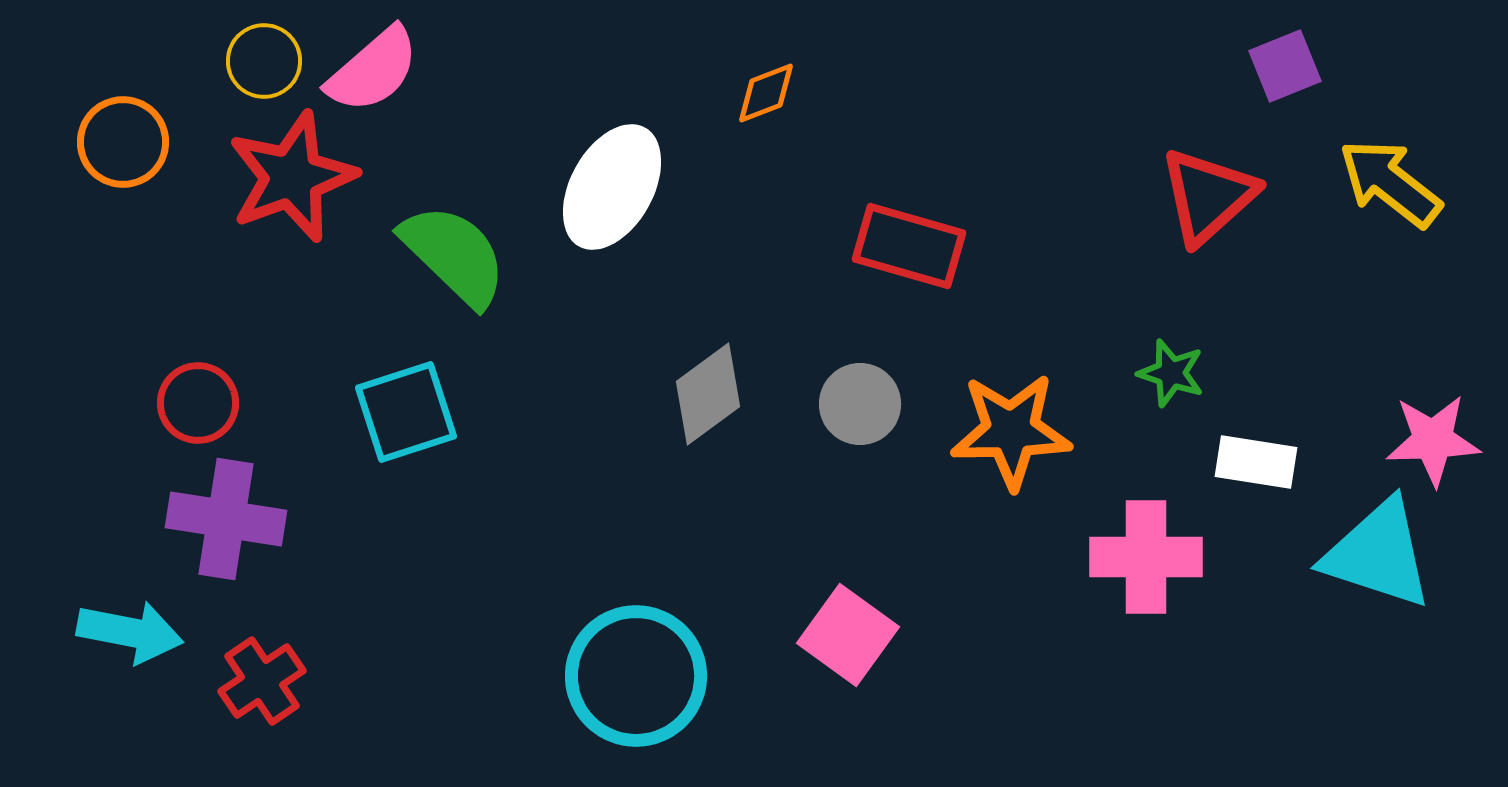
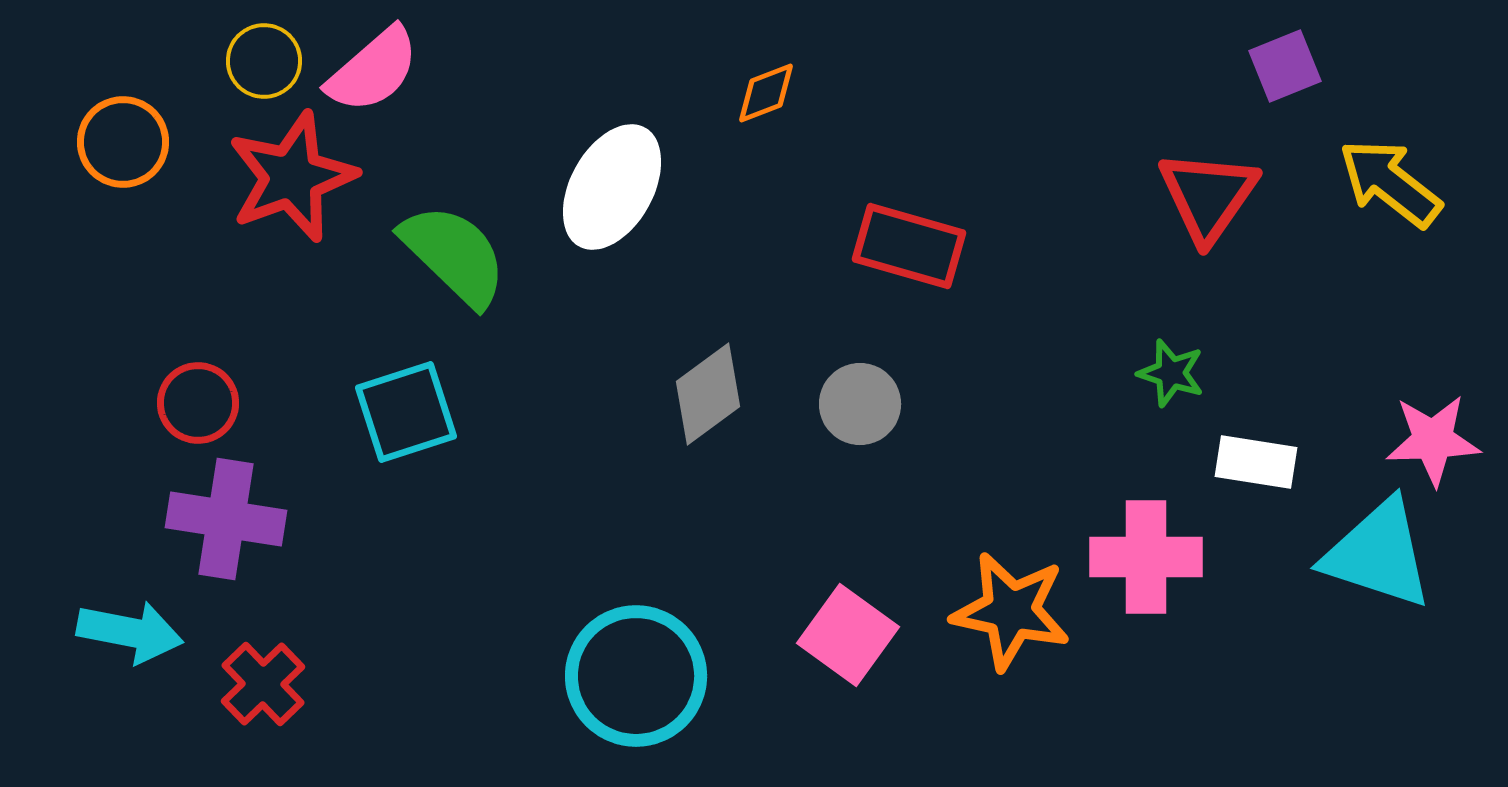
red triangle: rotated 13 degrees counterclockwise
orange star: moved 180 px down; rotated 13 degrees clockwise
red cross: moved 1 px right, 3 px down; rotated 10 degrees counterclockwise
